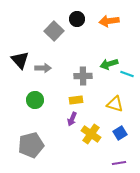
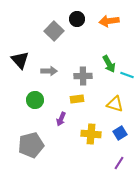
green arrow: rotated 102 degrees counterclockwise
gray arrow: moved 6 px right, 3 px down
cyan line: moved 1 px down
yellow rectangle: moved 1 px right, 1 px up
purple arrow: moved 11 px left
yellow cross: rotated 30 degrees counterclockwise
purple line: rotated 48 degrees counterclockwise
